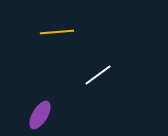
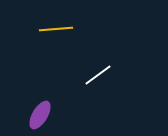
yellow line: moved 1 px left, 3 px up
